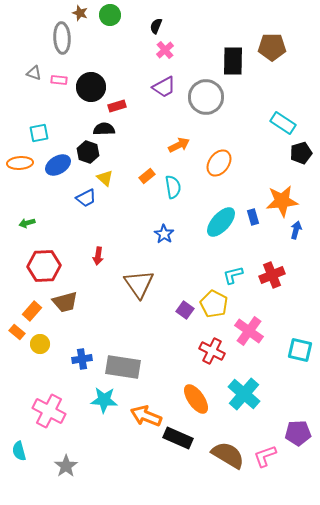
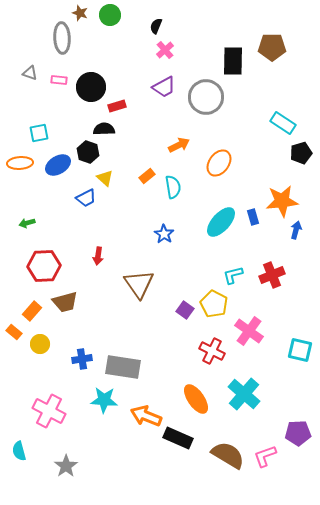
gray triangle at (34, 73): moved 4 px left
orange rectangle at (17, 332): moved 3 px left
